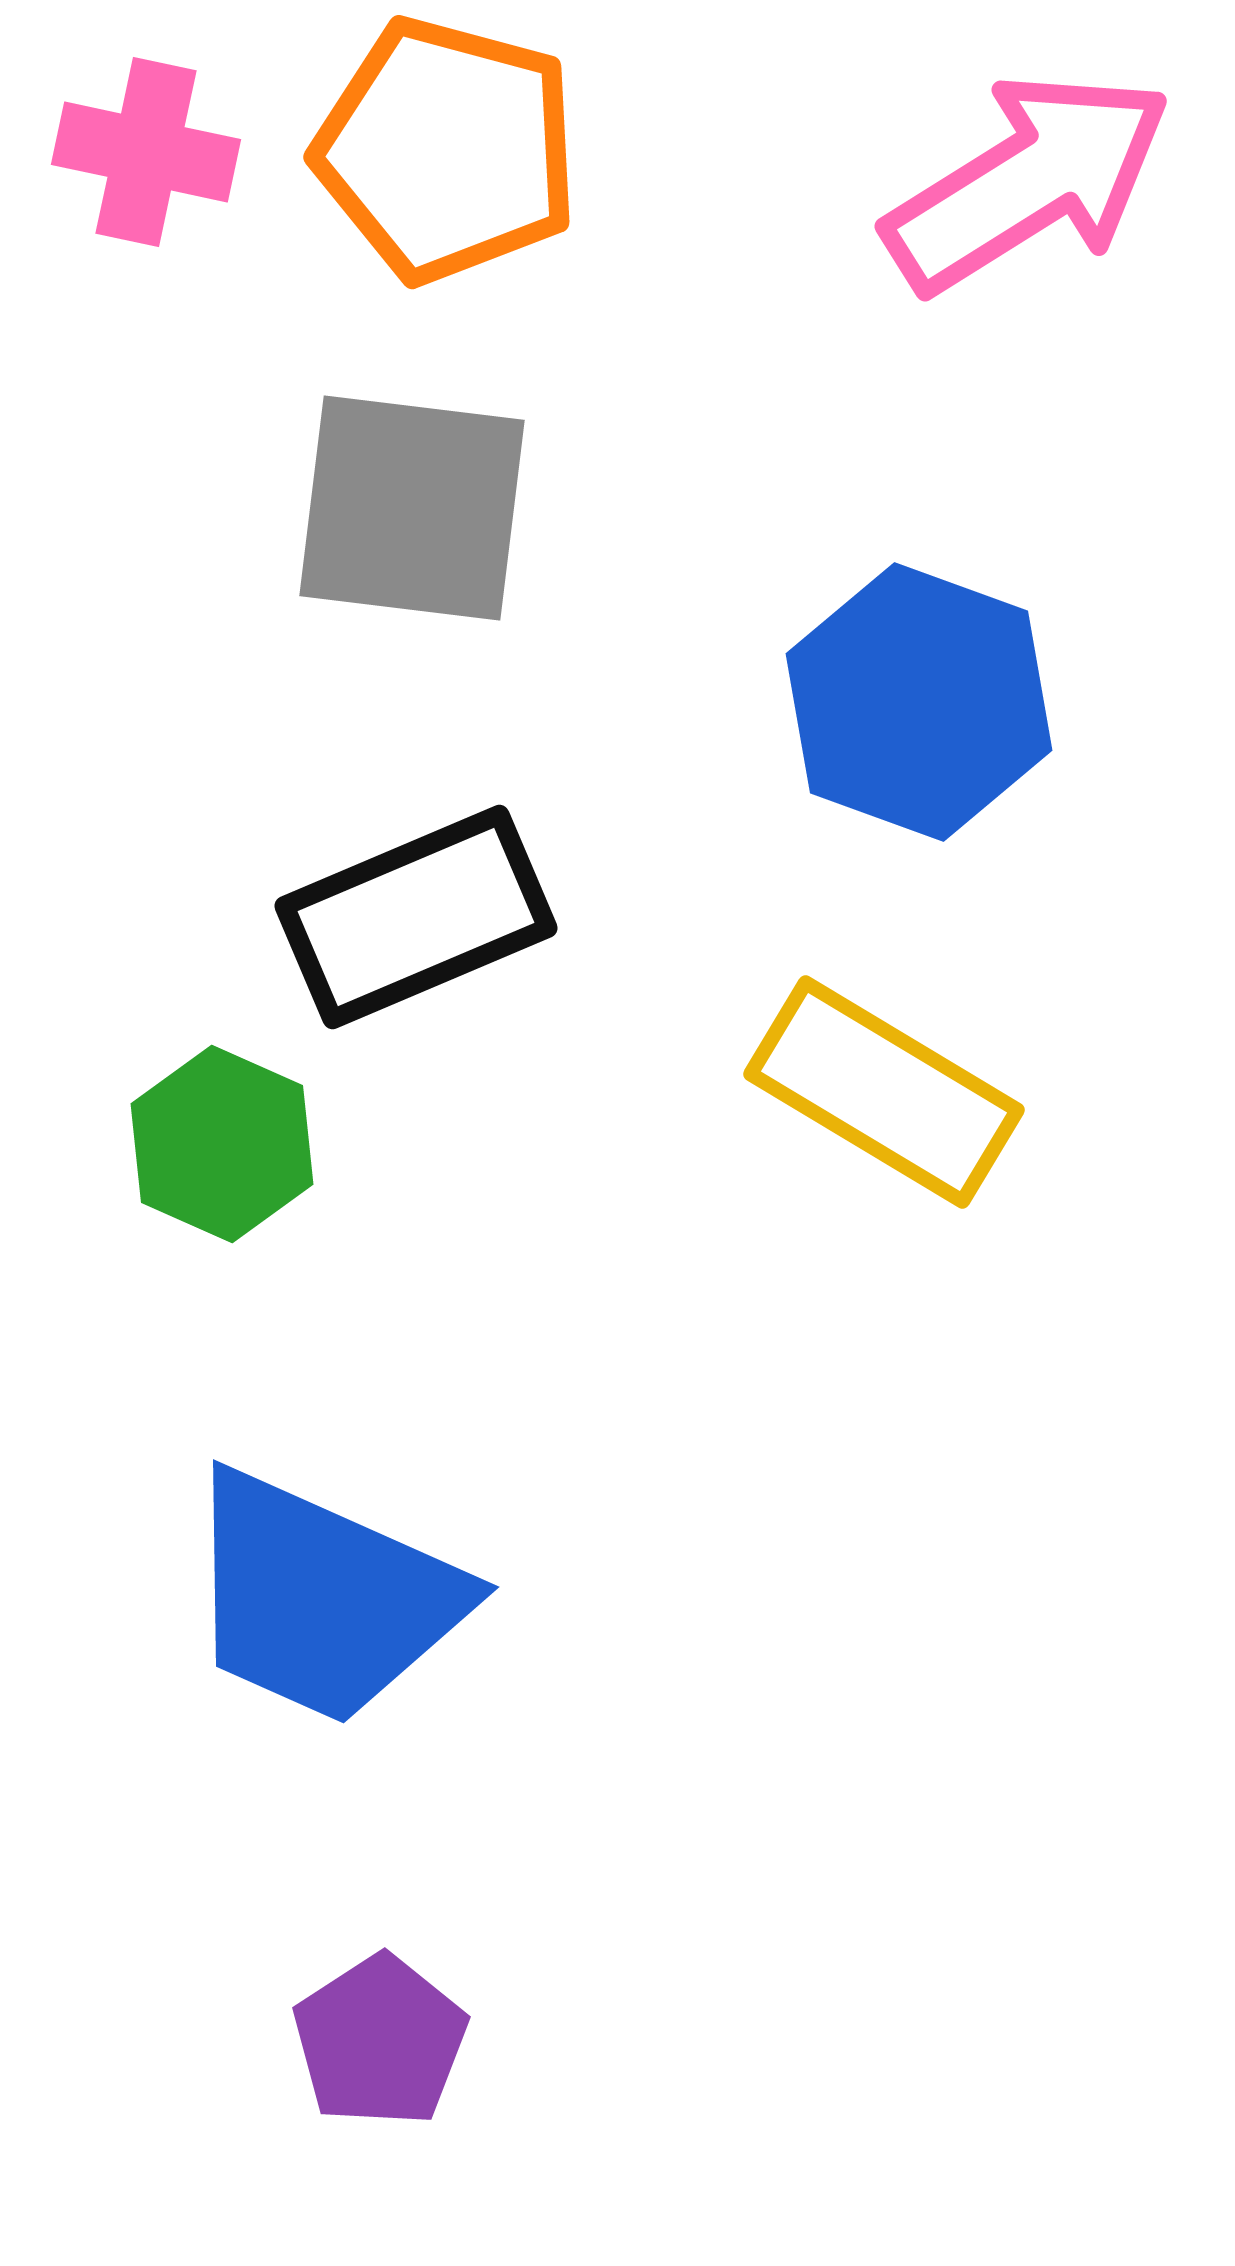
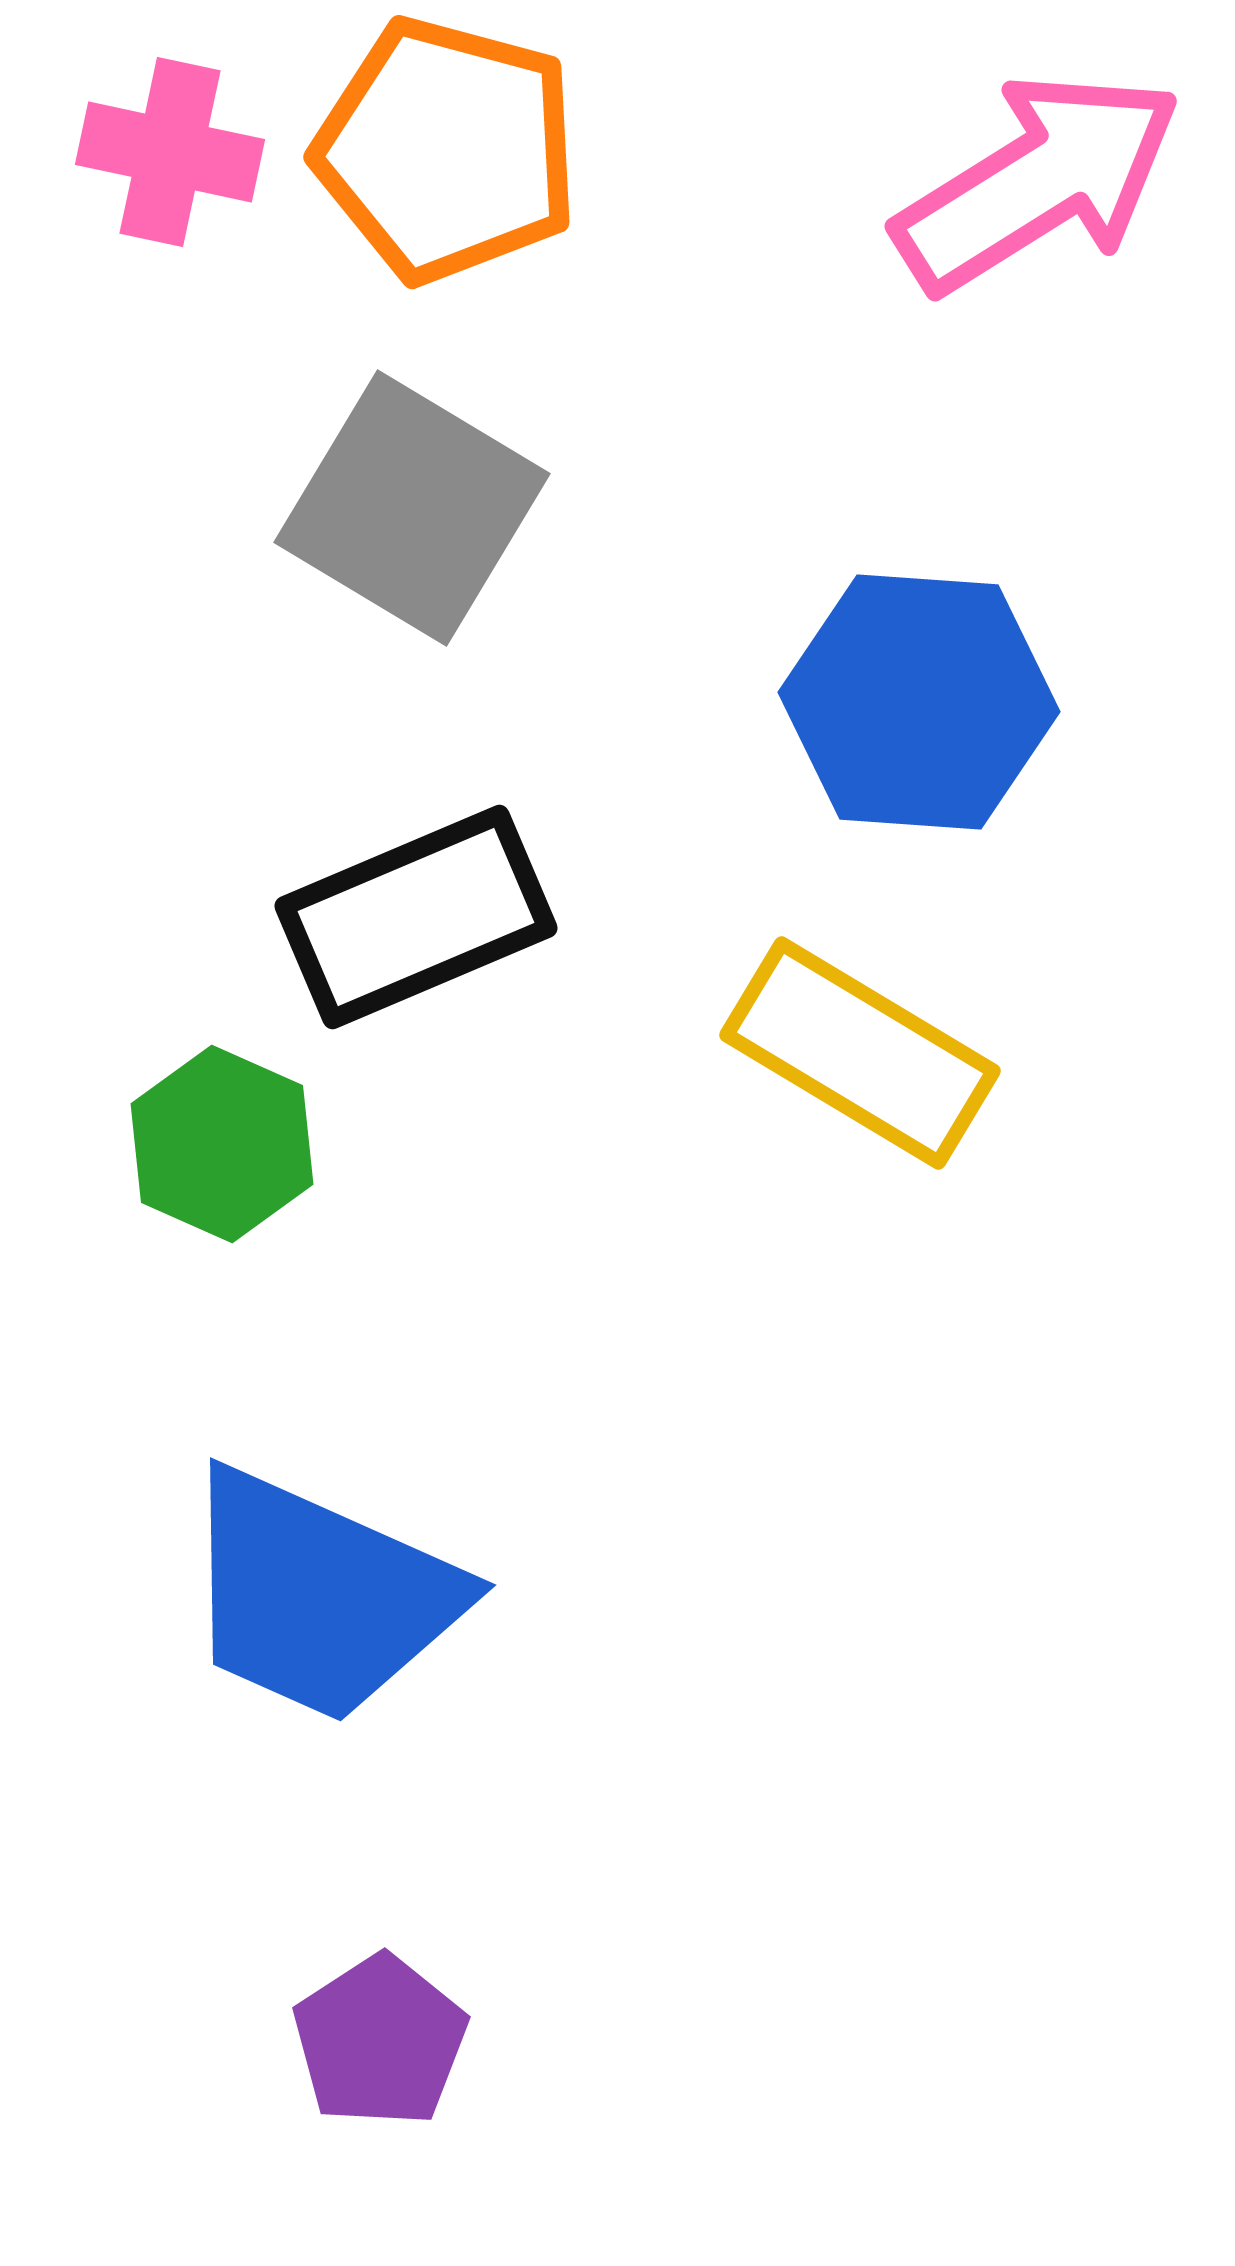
pink cross: moved 24 px right
pink arrow: moved 10 px right
gray square: rotated 24 degrees clockwise
blue hexagon: rotated 16 degrees counterclockwise
yellow rectangle: moved 24 px left, 39 px up
blue trapezoid: moved 3 px left, 2 px up
